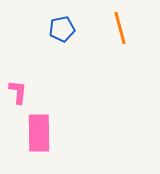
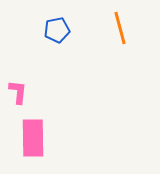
blue pentagon: moved 5 px left, 1 px down
pink rectangle: moved 6 px left, 5 px down
